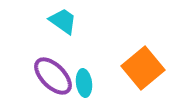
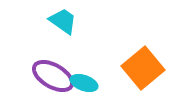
purple ellipse: rotated 15 degrees counterclockwise
cyan ellipse: rotated 64 degrees counterclockwise
